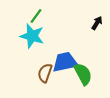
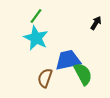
black arrow: moved 1 px left
cyan star: moved 4 px right, 2 px down; rotated 10 degrees clockwise
blue trapezoid: moved 3 px right, 2 px up
brown semicircle: moved 5 px down
